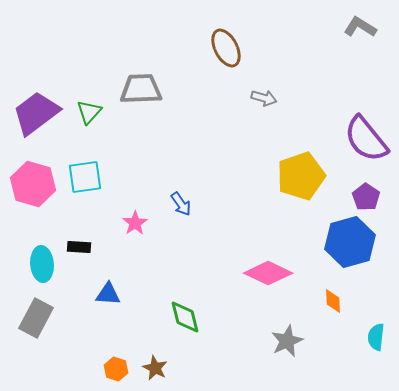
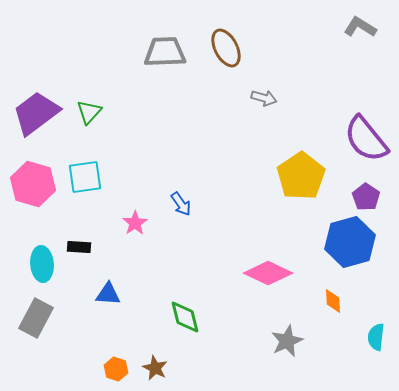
gray trapezoid: moved 24 px right, 37 px up
yellow pentagon: rotated 15 degrees counterclockwise
